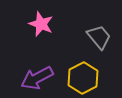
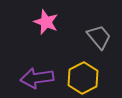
pink star: moved 5 px right, 2 px up
purple arrow: rotated 20 degrees clockwise
